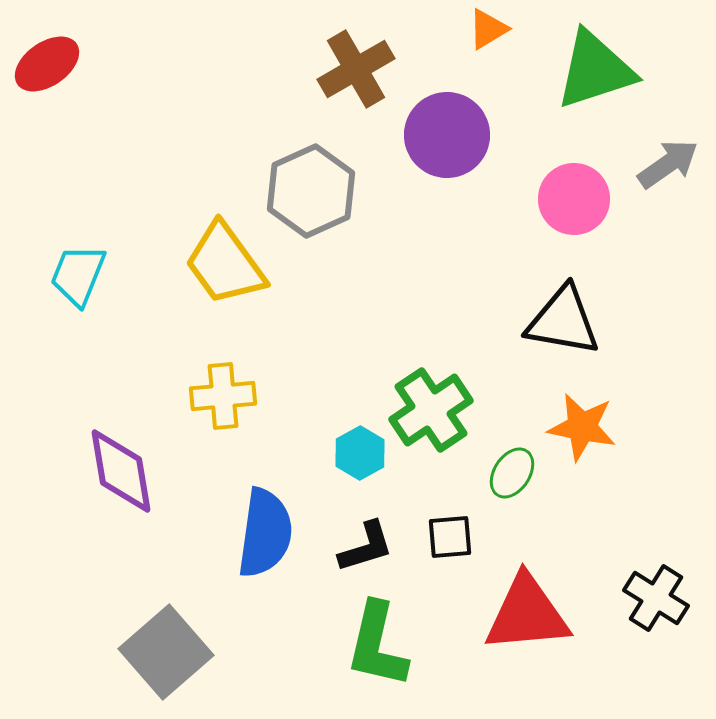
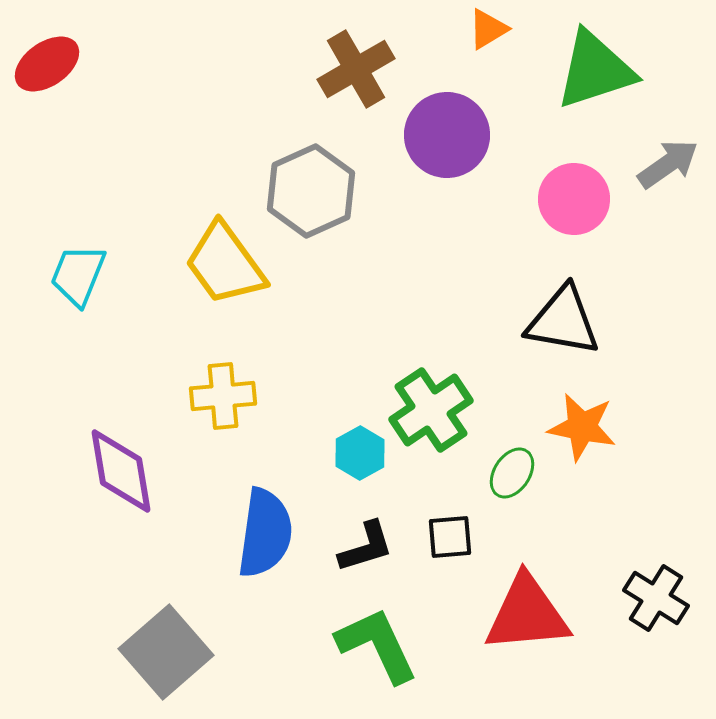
green L-shape: rotated 142 degrees clockwise
